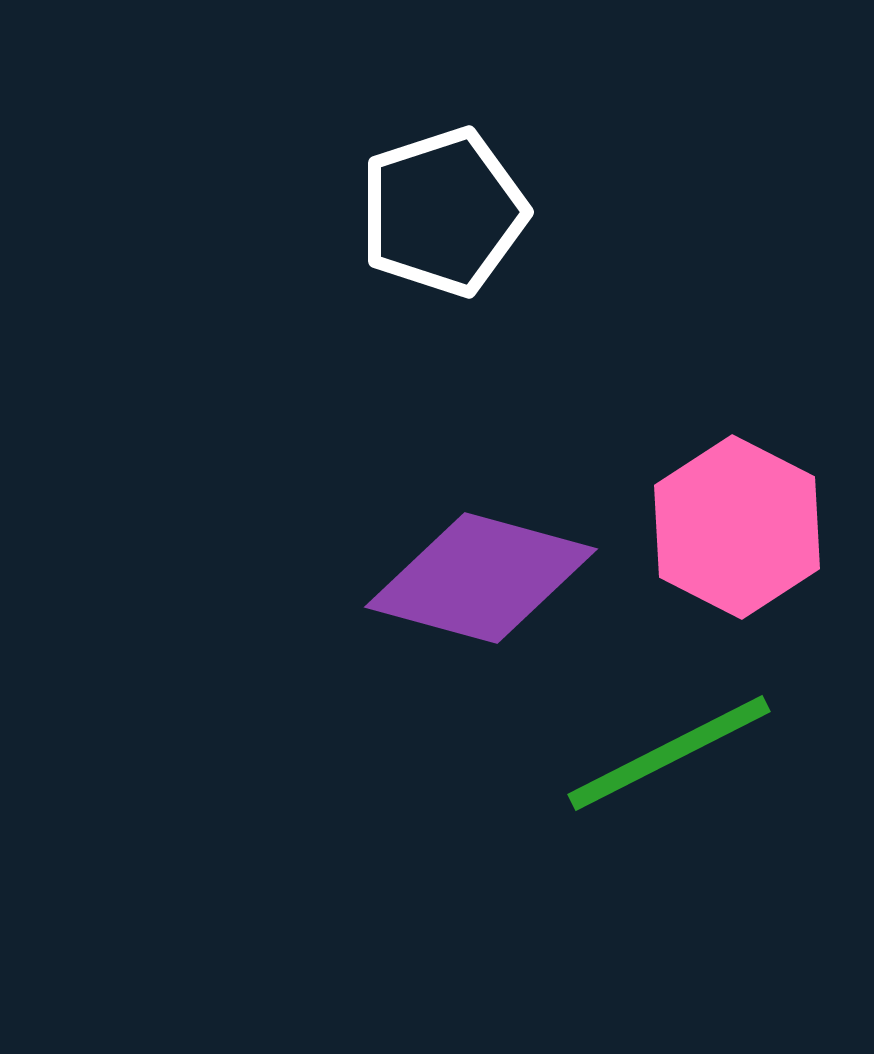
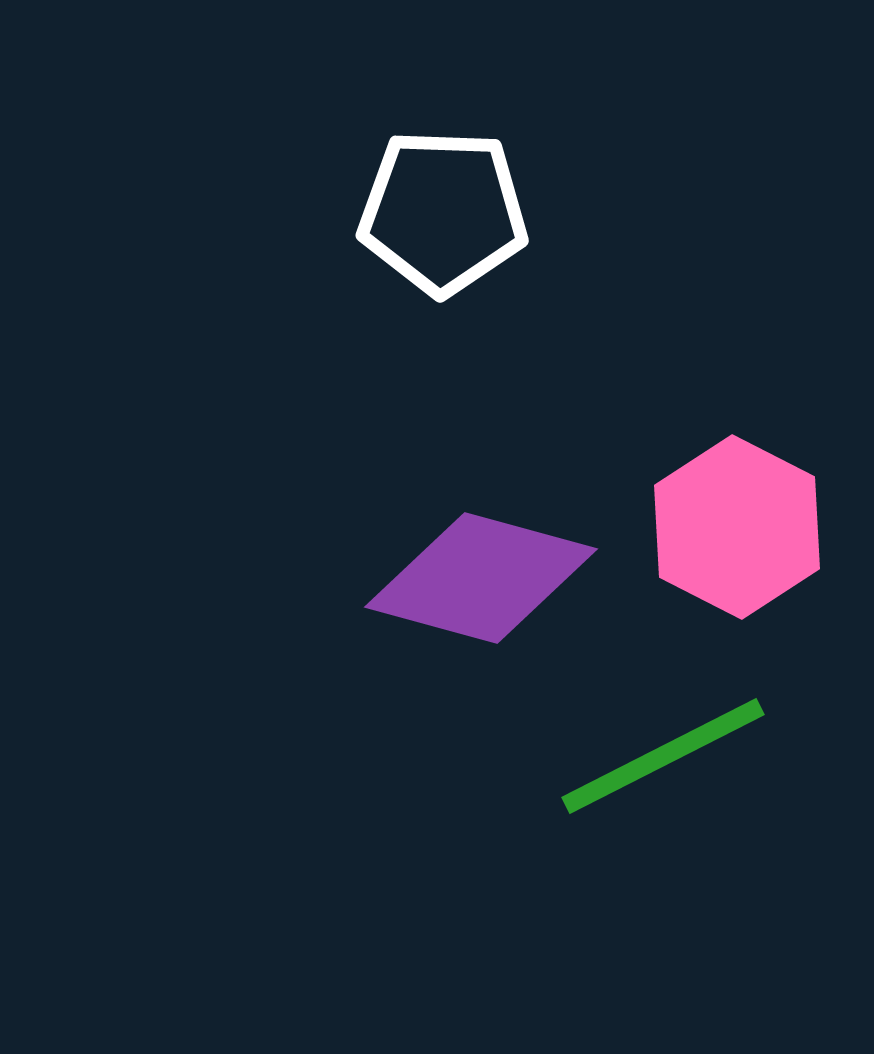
white pentagon: rotated 20 degrees clockwise
green line: moved 6 px left, 3 px down
